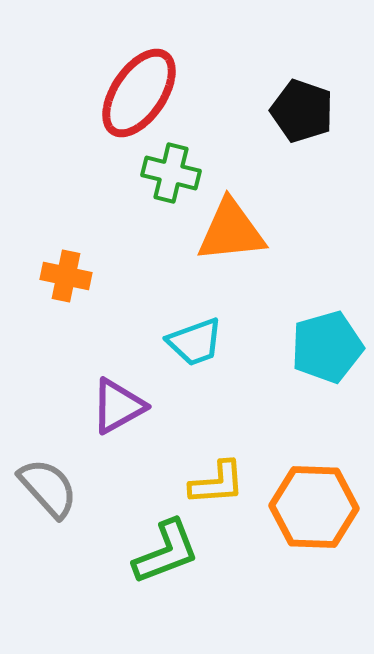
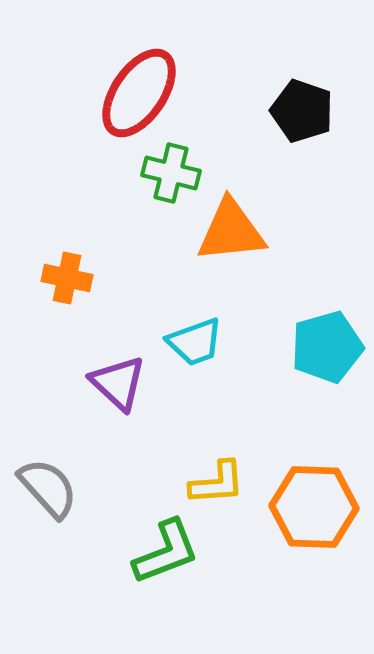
orange cross: moved 1 px right, 2 px down
purple triangle: moved 23 px up; rotated 48 degrees counterclockwise
